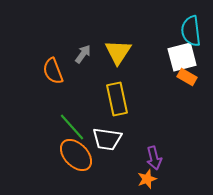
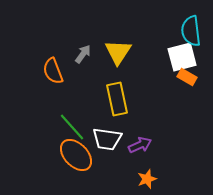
purple arrow: moved 14 px left, 13 px up; rotated 100 degrees counterclockwise
